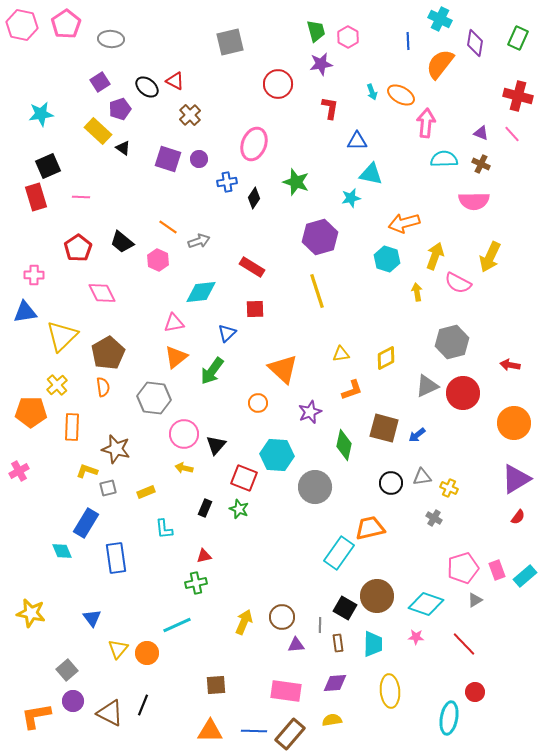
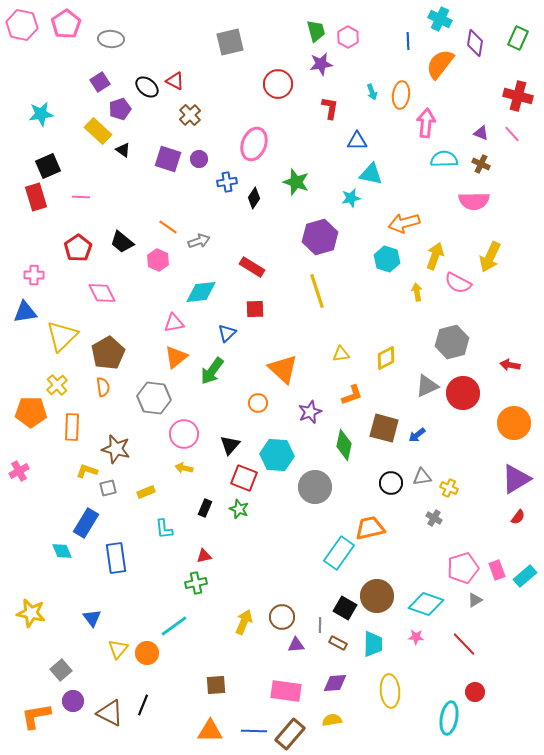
orange ellipse at (401, 95): rotated 68 degrees clockwise
black triangle at (123, 148): moved 2 px down
orange L-shape at (352, 390): moved 5 px down
black triangle at (216, 445): moved 14 px right
cyan line at (177, 625): moved 3 px left, 1 px down; rotated 12 degrees counterclockwise
brown rectangle at (338, 643): rotated 54 degrees counterclockwise
gray square at (67, 670): moved 6 px left
